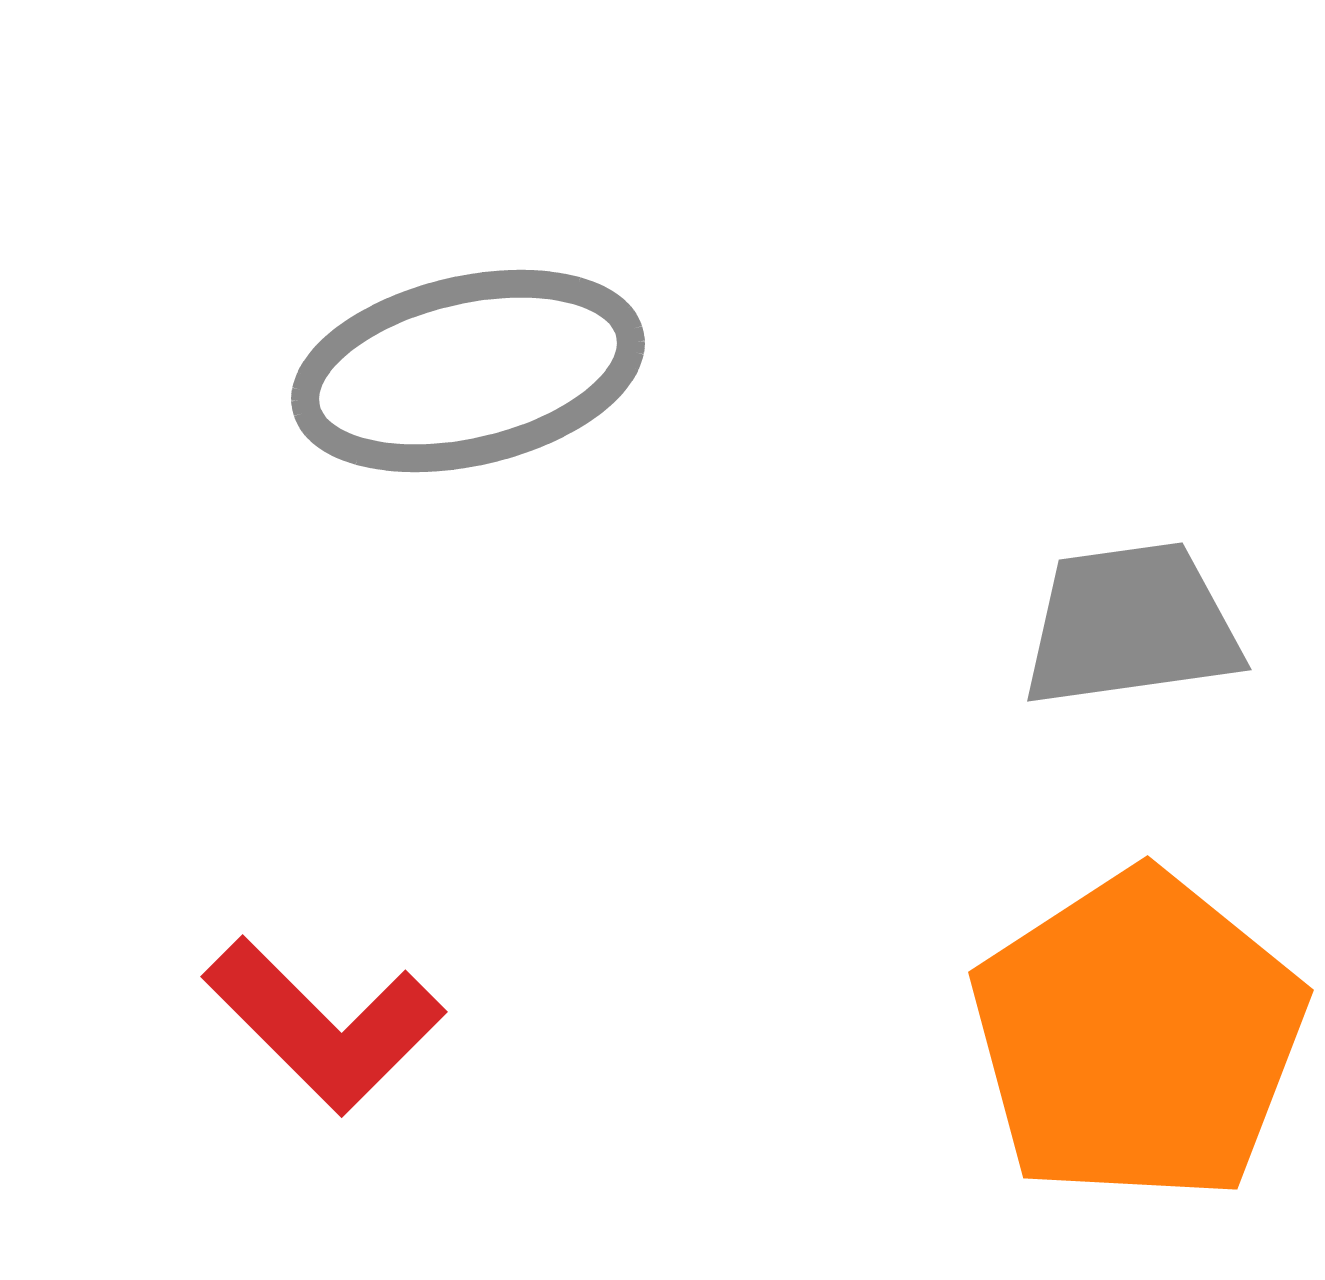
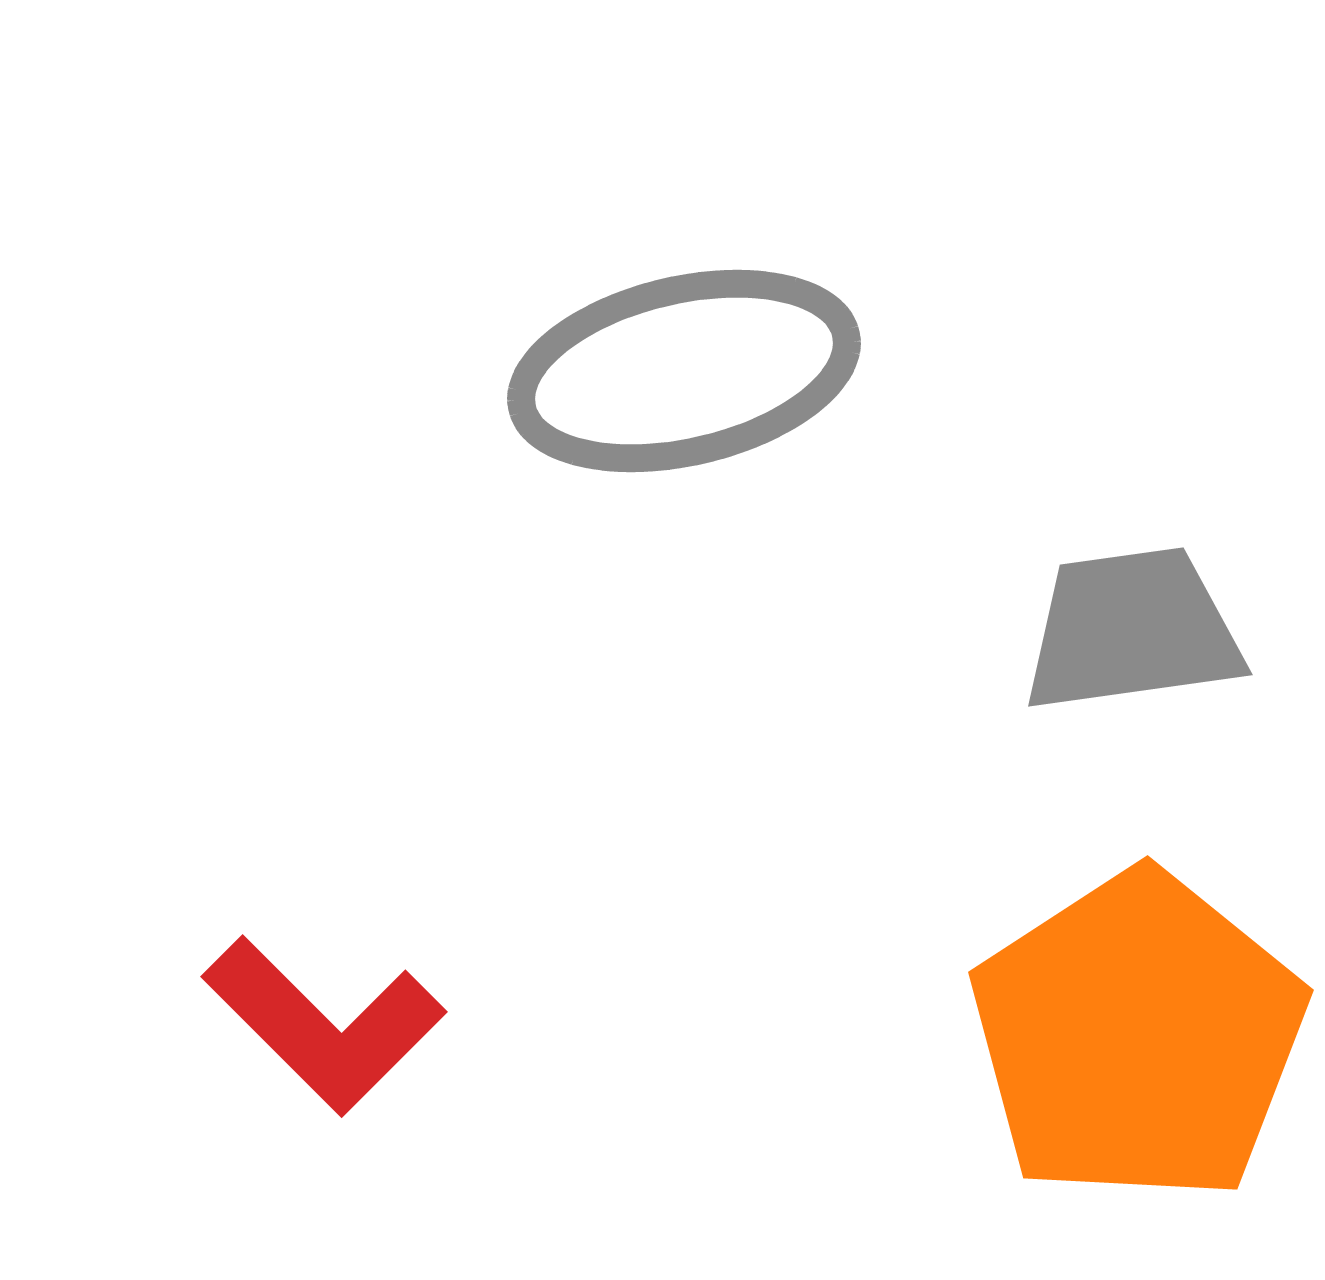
gray ellipse: moved 216 px right
gray trapezoid: moved 1 px right, 5 px down
